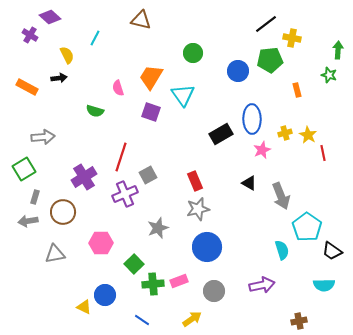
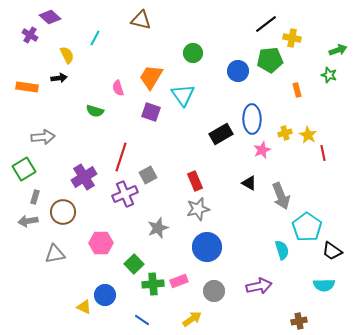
green arrow at (338, 50): rotated 66 degrees clockwise
orange rectangle at (27, 87): rotated 20 degrees counterclockwise
purple arrow at (262, 285): moved 3 px left, 1 px down
